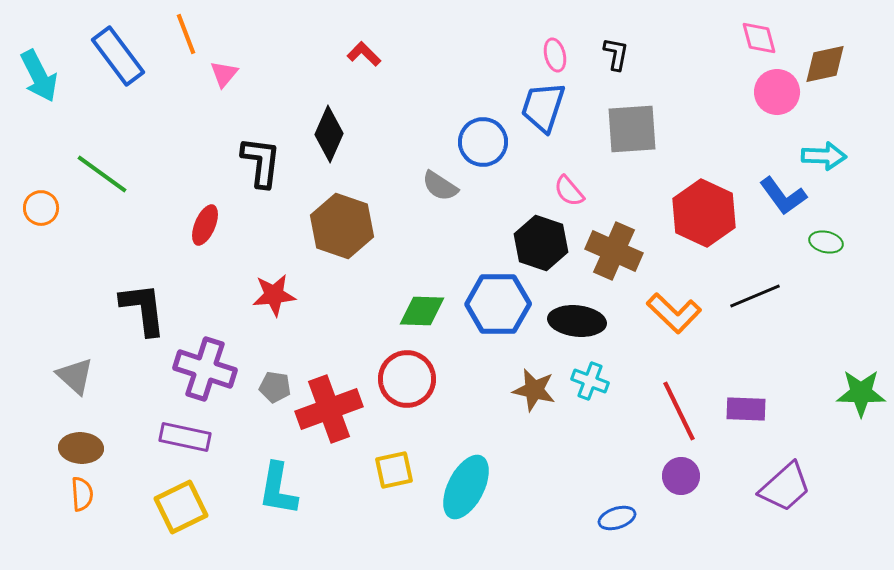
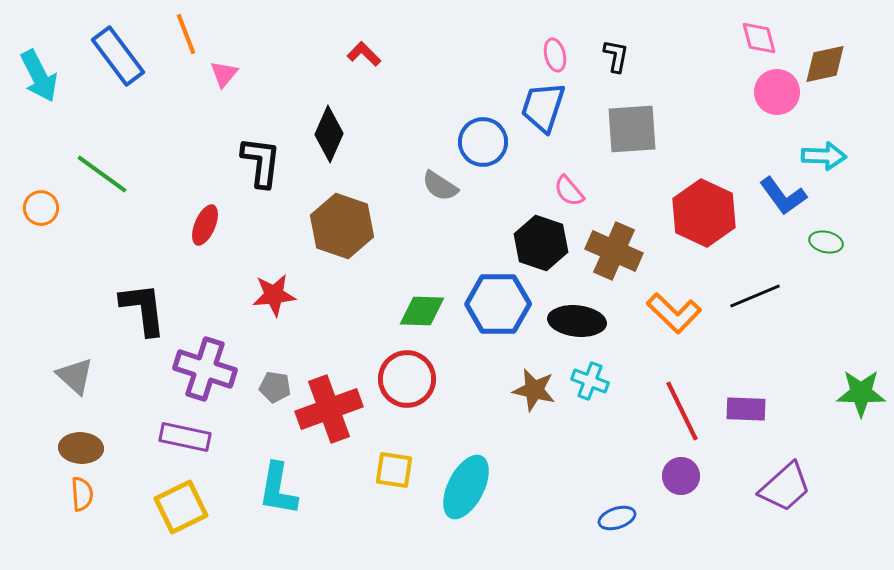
black L-shape at (616, 54): moved 2 px down
red line at (679, 411): moved 3 px right
yellow square at (394, 470): rotated 21 degrees clockwise
